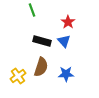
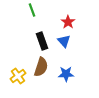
black rectangle: rotated 54 degrees clockwise
